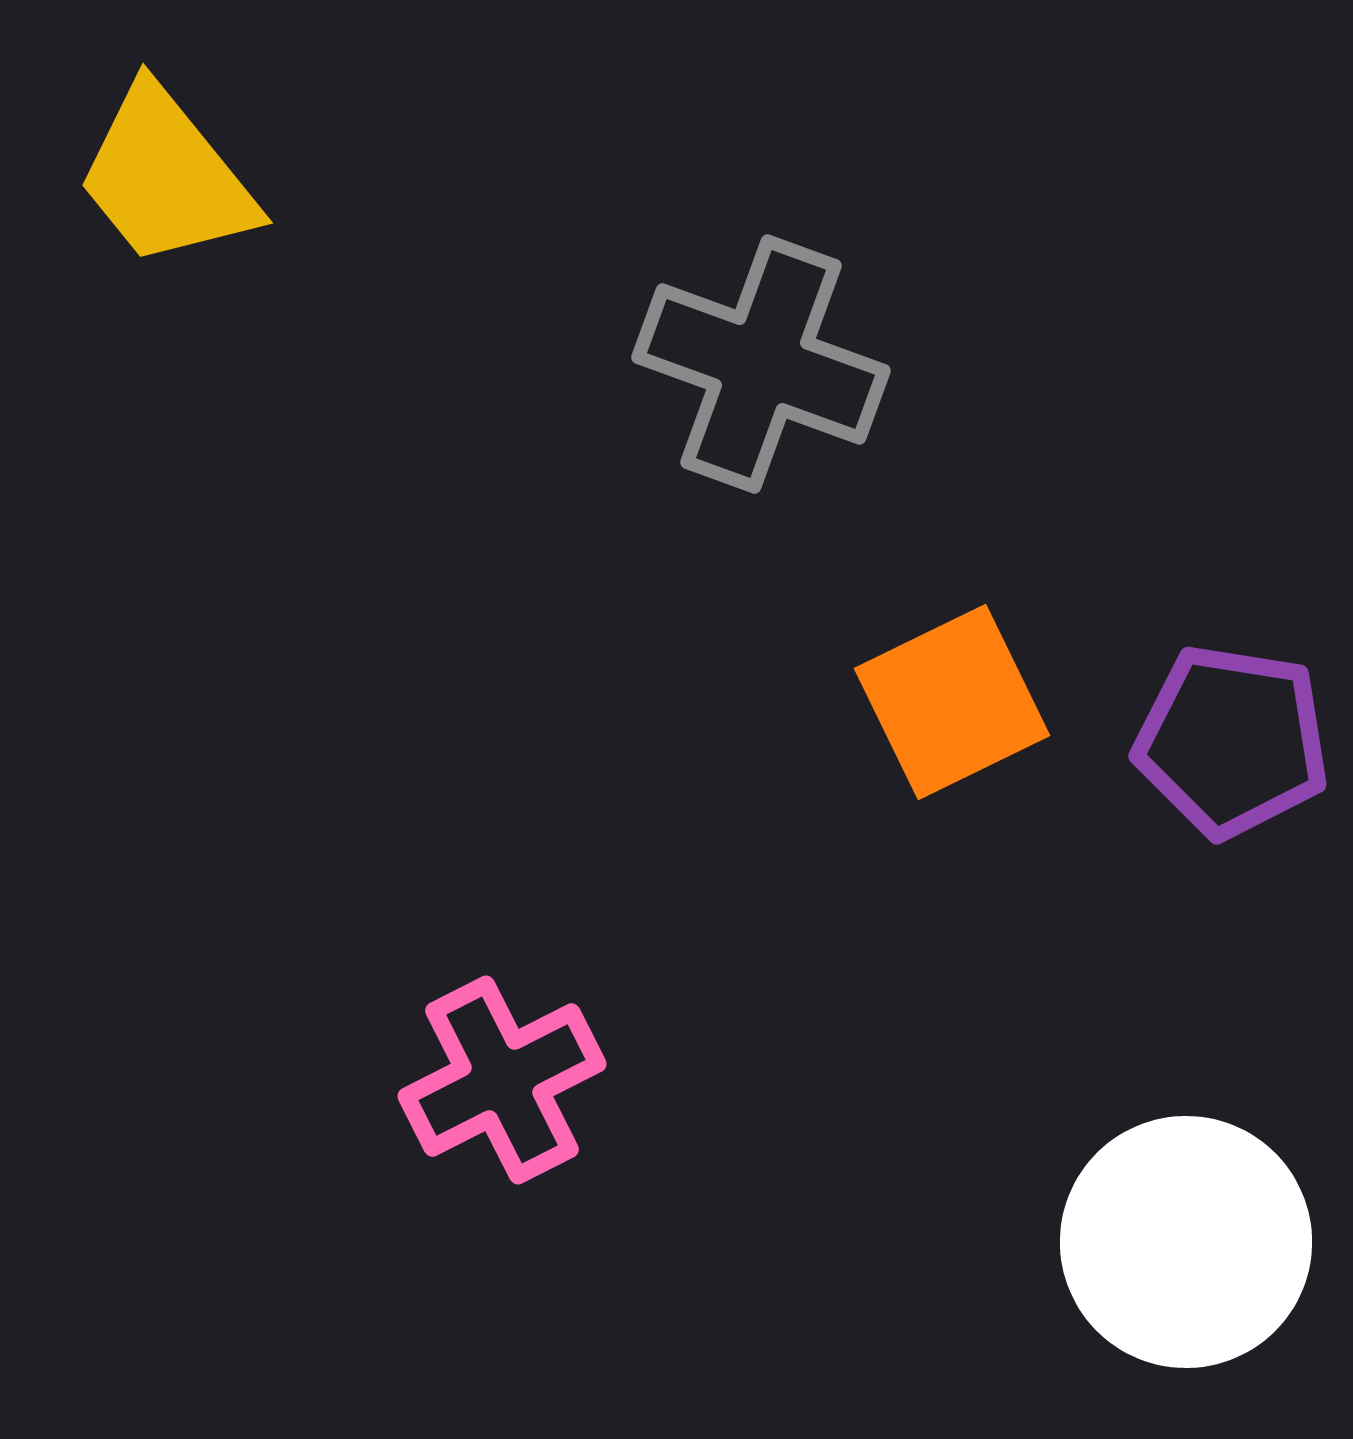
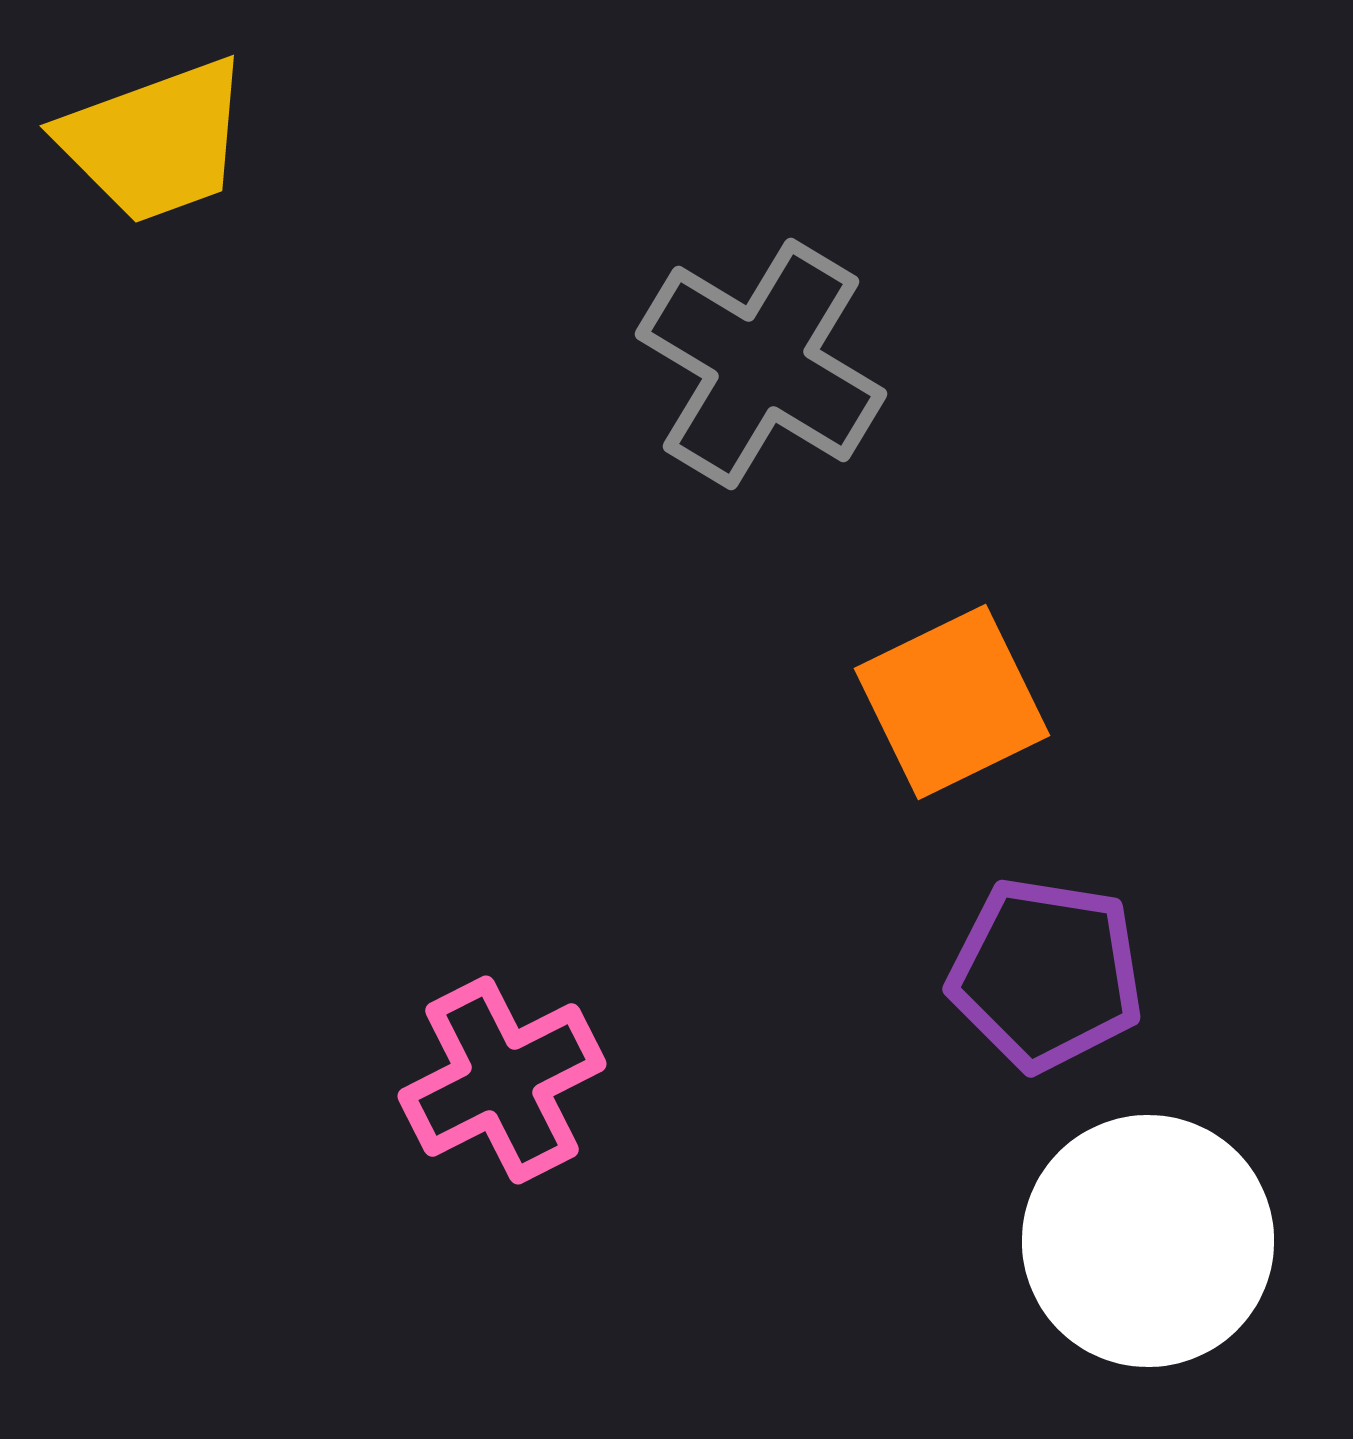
yellow trapezoid: moved 11 px left, 36 px up; rotated 71 degrees counterclockwise
gray cross: rotated 11 degrees clockwise
purple pentagon: moved 186 px left, 233 px down
white circle: moved 38 px left, 1 px up
